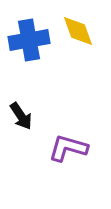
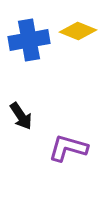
yellow diamond: rotated 48 degrees counterclockwise
